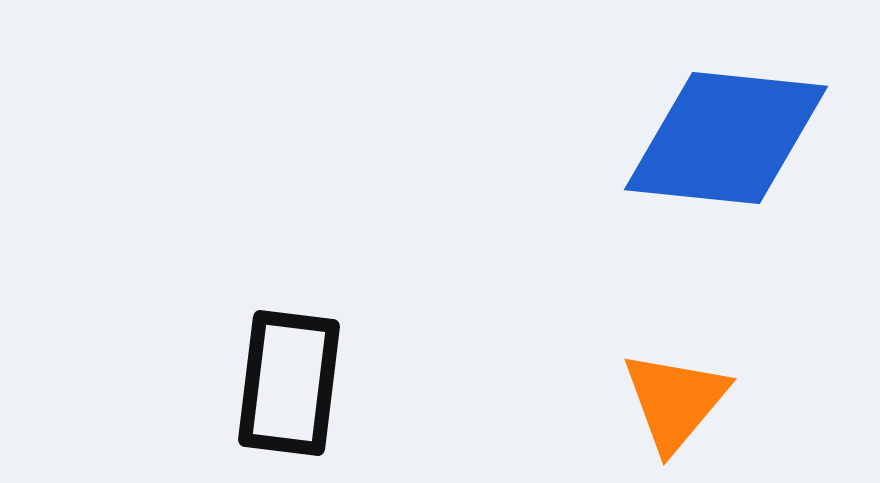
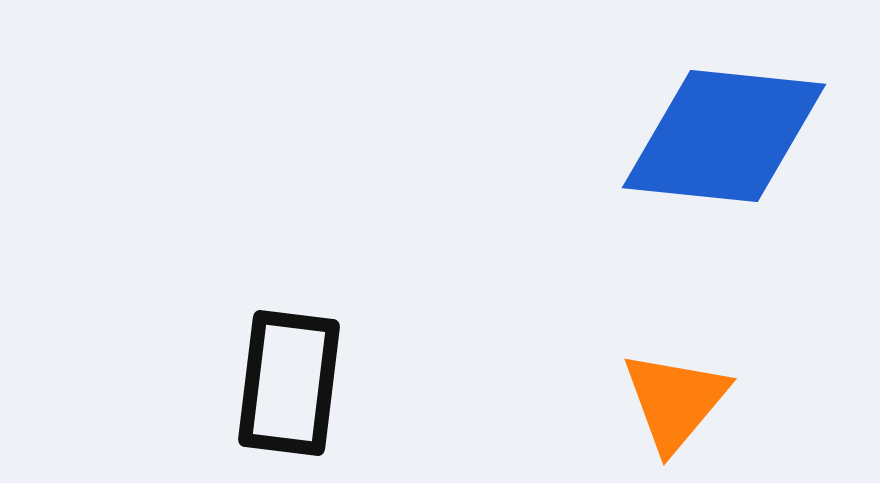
blue diamond: moved 2 px left, 2 px up
